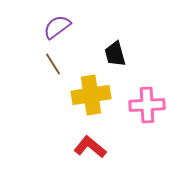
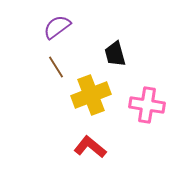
brown line: moved 3 px right, 3 px down
yellow cross: rotated 12 degrees counterclockwise
pink cross: rotated 12 degrees clockwise
